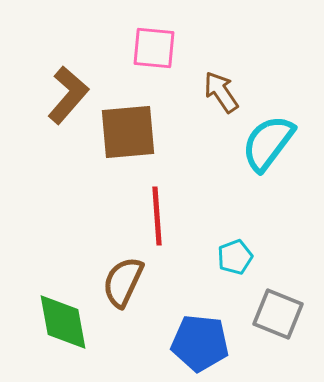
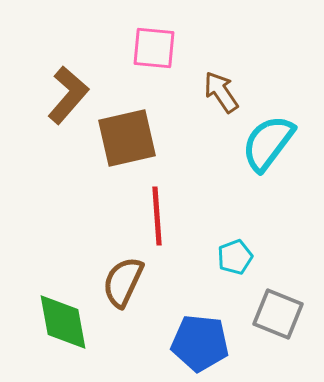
brown square: moved 1 px left, 6 px down; rotated 8 degrees counterclockwise
